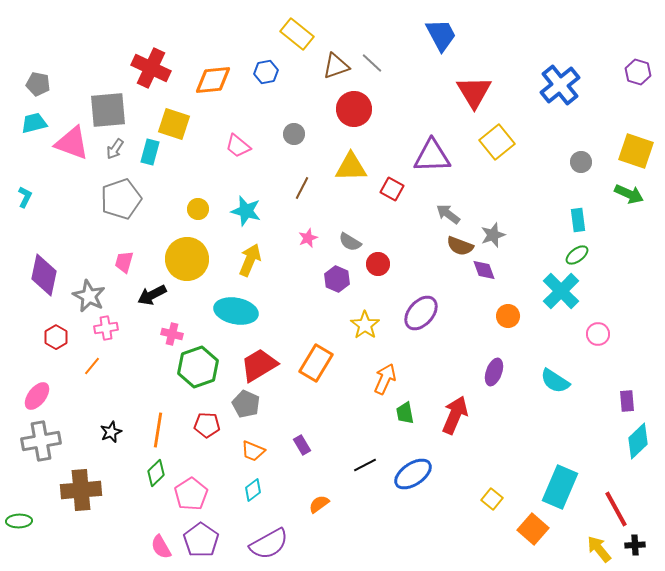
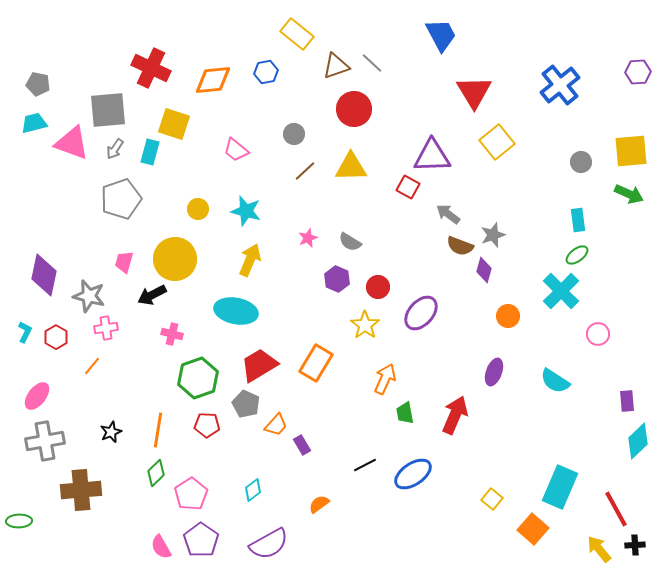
purple hexagon at (638, 72): rotated 20 degrees counterclockwise
pink trapezoid at (238, 146): moved 2 px left, 4 px down
yellow square at (636, 151): moved 5 px left; rotated 24 degrees counterclockwise
brown line at (302, 188): moved 3 px right, 17 px up; rotated 20 degrees clockwise
red square at (392, 189): moved 16 px right, 2 px up
cyan L-shape at (25, 197): moved 135 px down
yellow circle at (187, 259): moved 12 px left
red circle at (378, 264): moved 23 px down
purple diamond at (484, 270): rotated 35 degrees clockwise
gray star at (89, 296): rotated 12 degrees counterclockwise
green hexagon at (198, 367): moved 11 px down
gray cross at (41, 441): moved 4 px right
orange trapezoid at (253, 451): moved 23 px right, 26 px up; rotated 70 degrees counterclockwise
